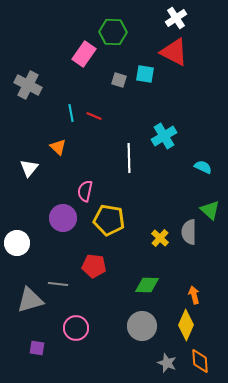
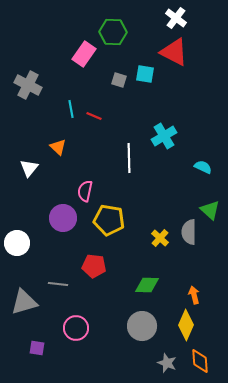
white cross: rotated 20 degrees counterclockwise
cyan line: moved 4 px up
gray triangle: moved 6 px left, 2 px down
